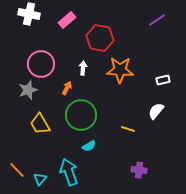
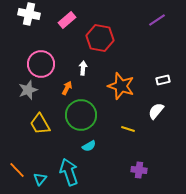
orange star: moved 1 px right, 16 px down; rotated 16 degrees clockwise
